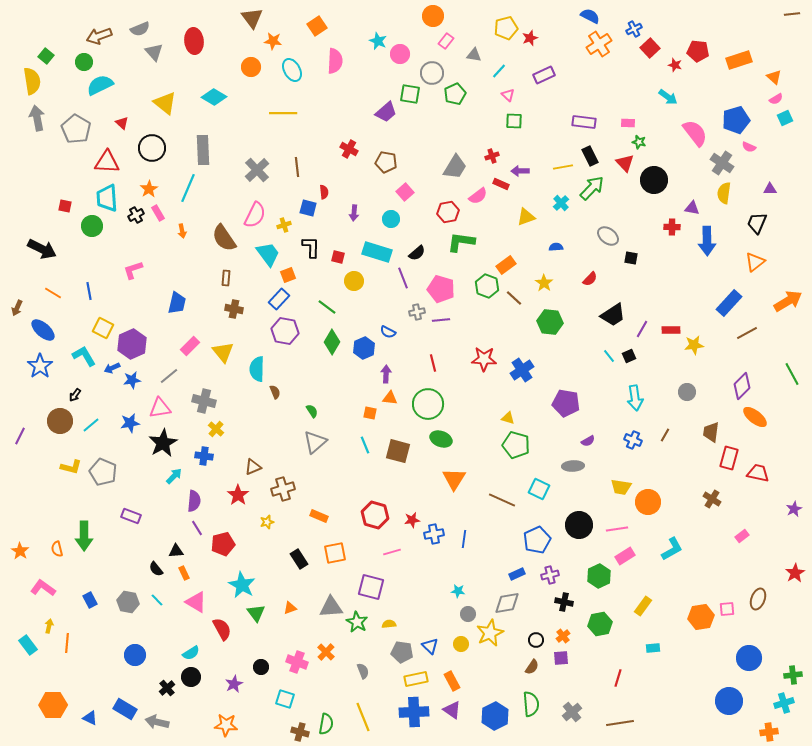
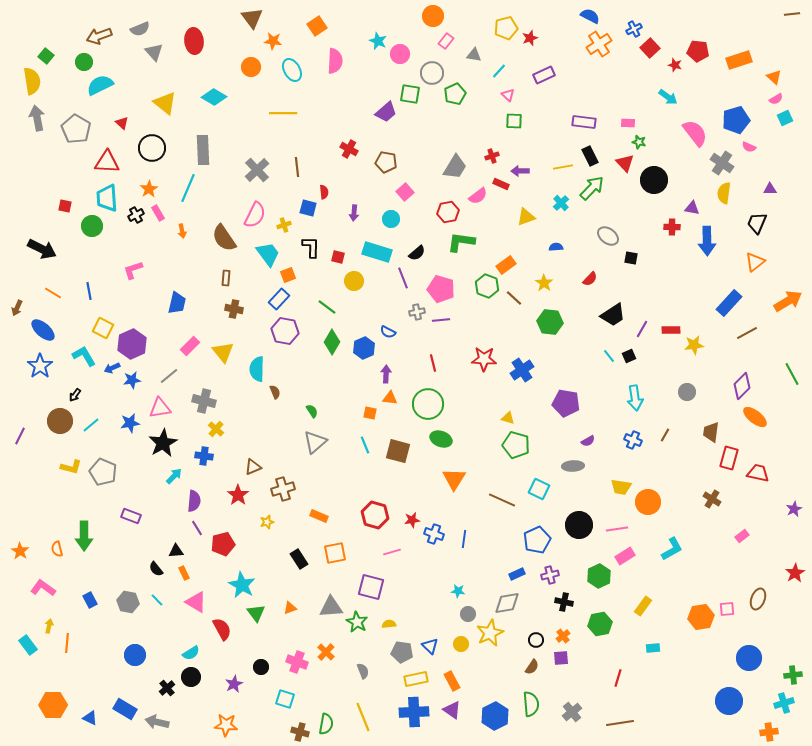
blue cross at (434, 534): rotated 30 degrees clockwise
